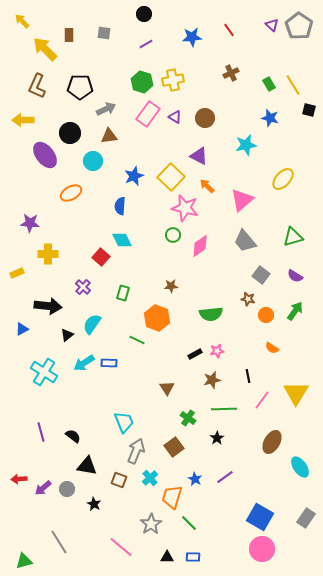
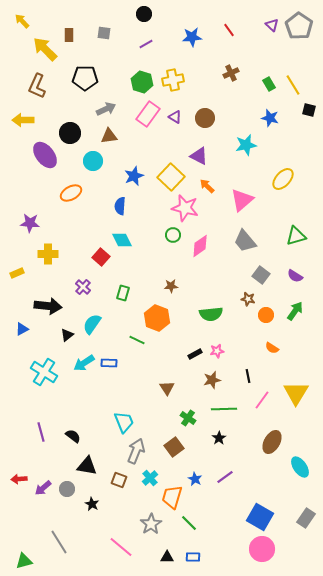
black pentagon at (80, 87): moved 5 px right, 9 px up
green triangle at (293, 237): moved 3 px right, 1 px up
black star at (217, 438): moved 2 px right
black star at (94, 504): moved 2 px left
